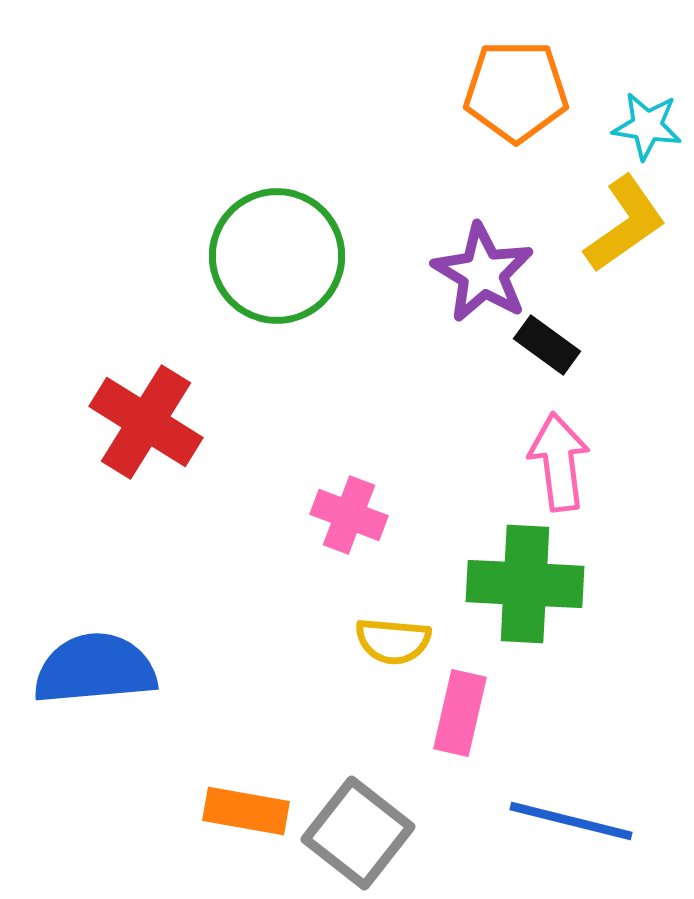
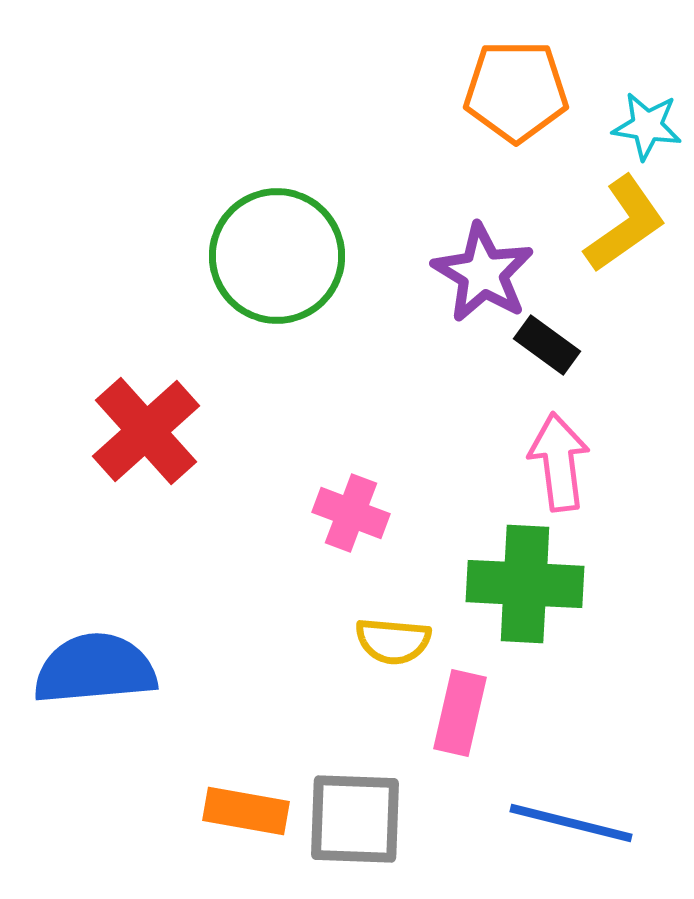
red cross: moved 9 px down; rotated 16 degrees clockwise
pink cross: moved 2 px right, 2 px up
blue line: moved 2 px down
gray square: moved 3 px left, 14 px up; rotated 36 degrees counterclockwise
